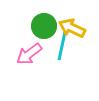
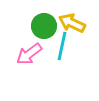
yellow arrow: moved 5 px up
